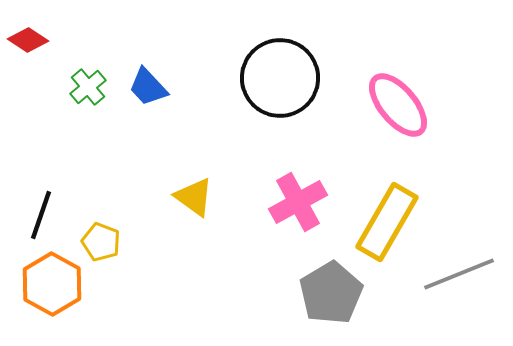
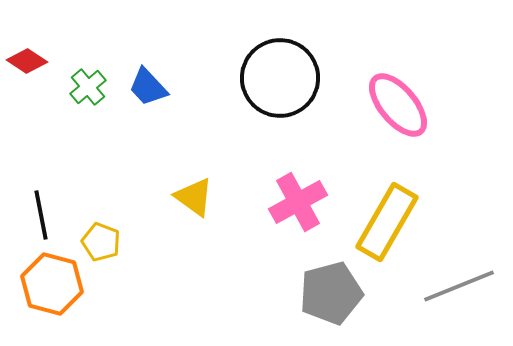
red diamond: moved 1 px left, 21 px down
black line: rotated 30 degrees counterclockwise
gray line: moved 12 px down
orange hexagon: rotated 14 degrees counterclockwise
gray pentagon: rotated 16 degrees clockwise
